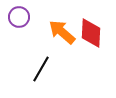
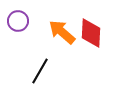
purple circle: moved 1 px left, 4 px down
black line: moved 1 px left, 2 px down
